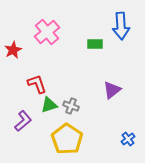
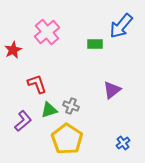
blue arrow: rotated 44 degrees clockwise
green triangle: moved 5 px down
blue cross: moved 5 px left, 4 px down
